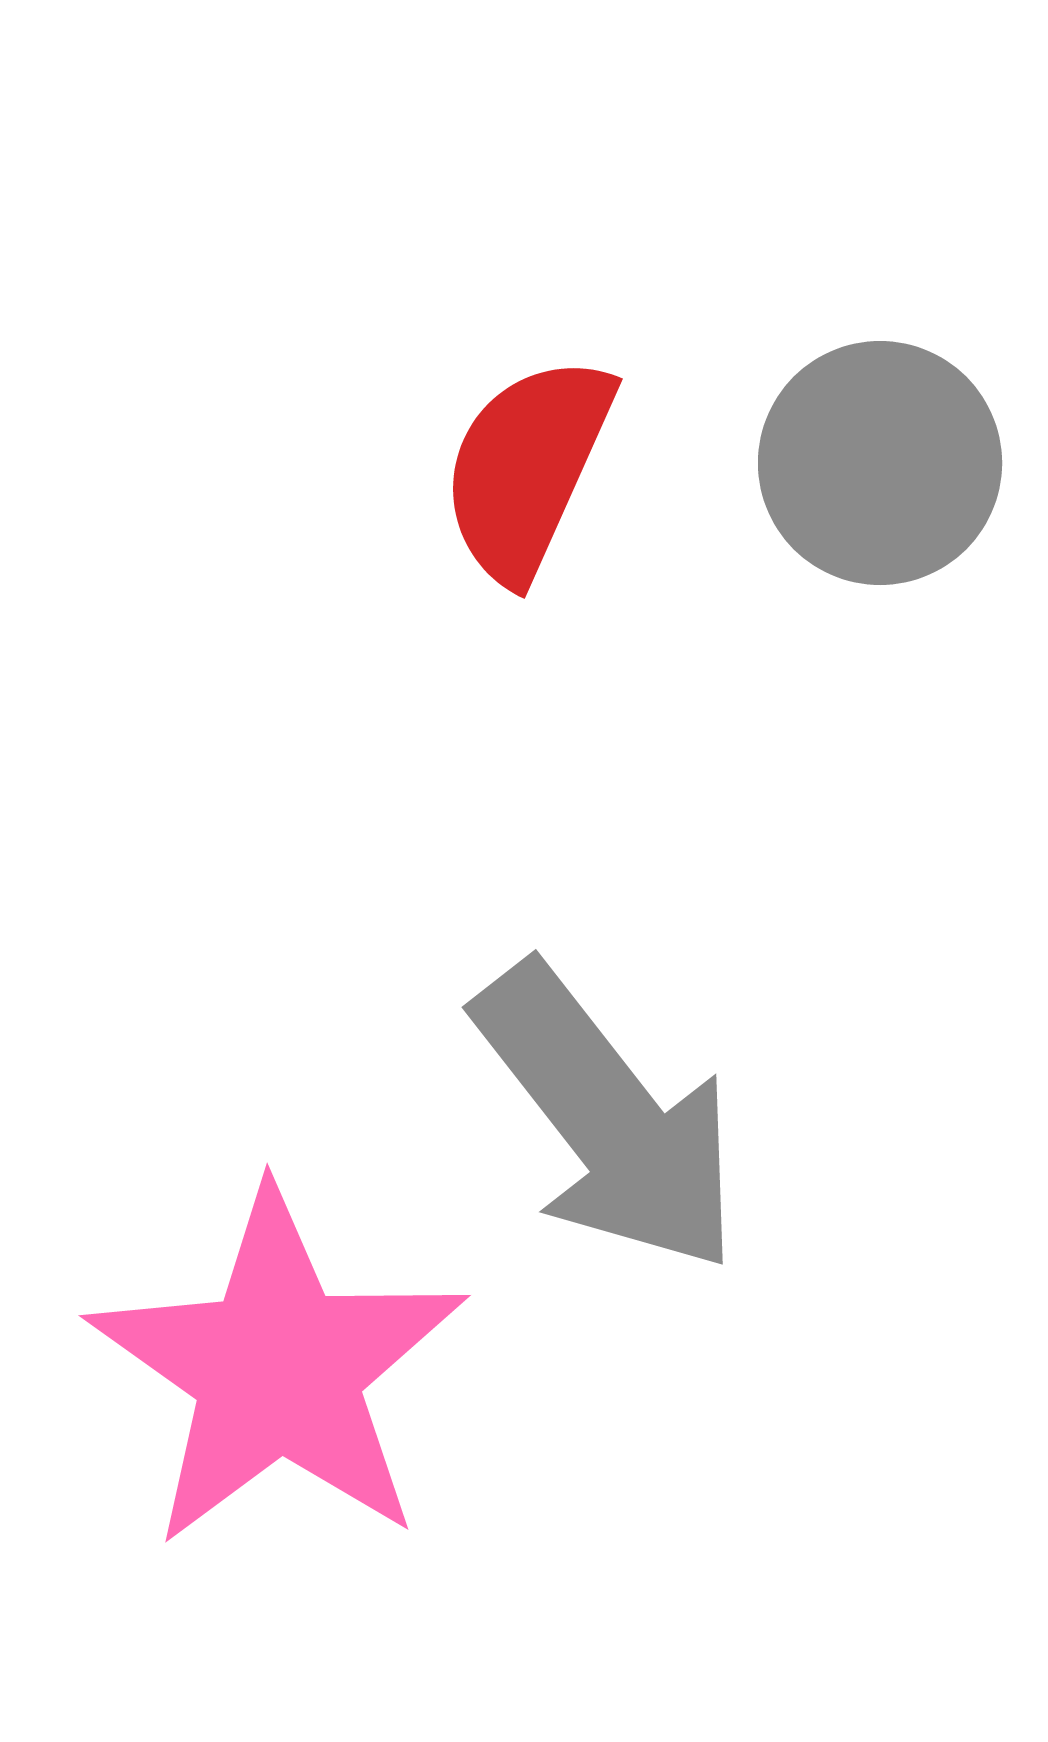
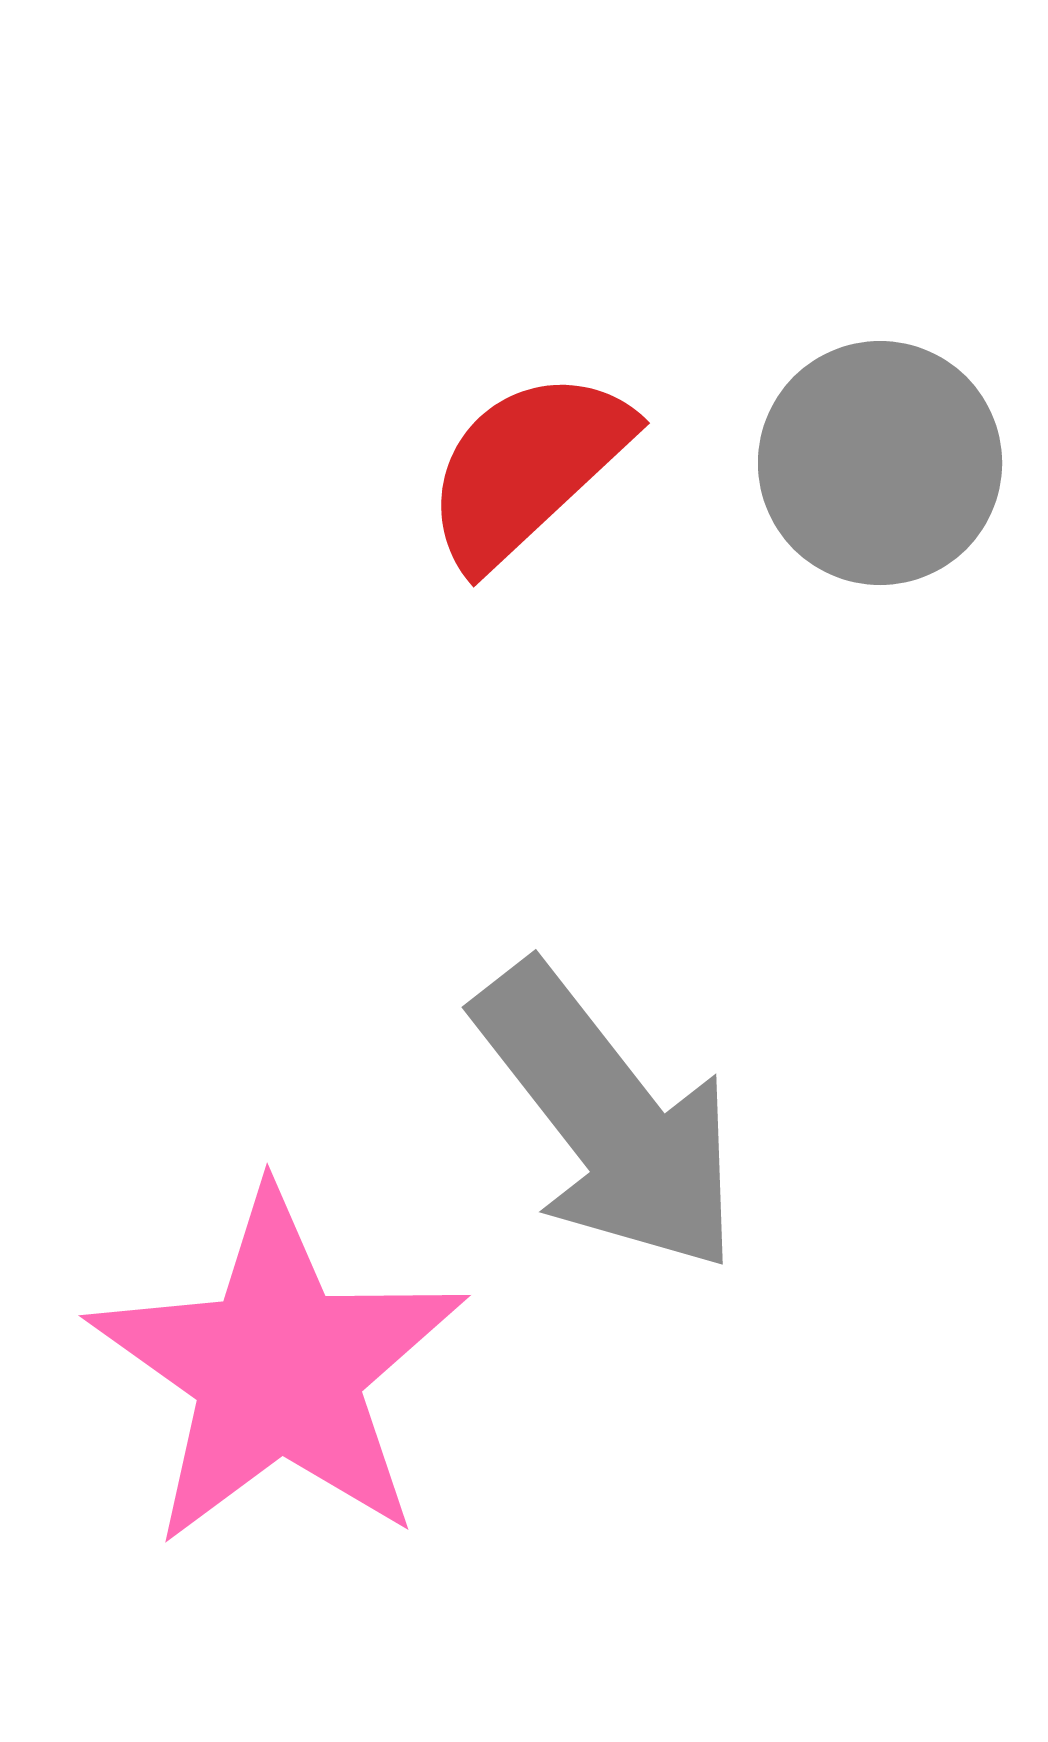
red semicircle: rotated 23 degrees clockwise
